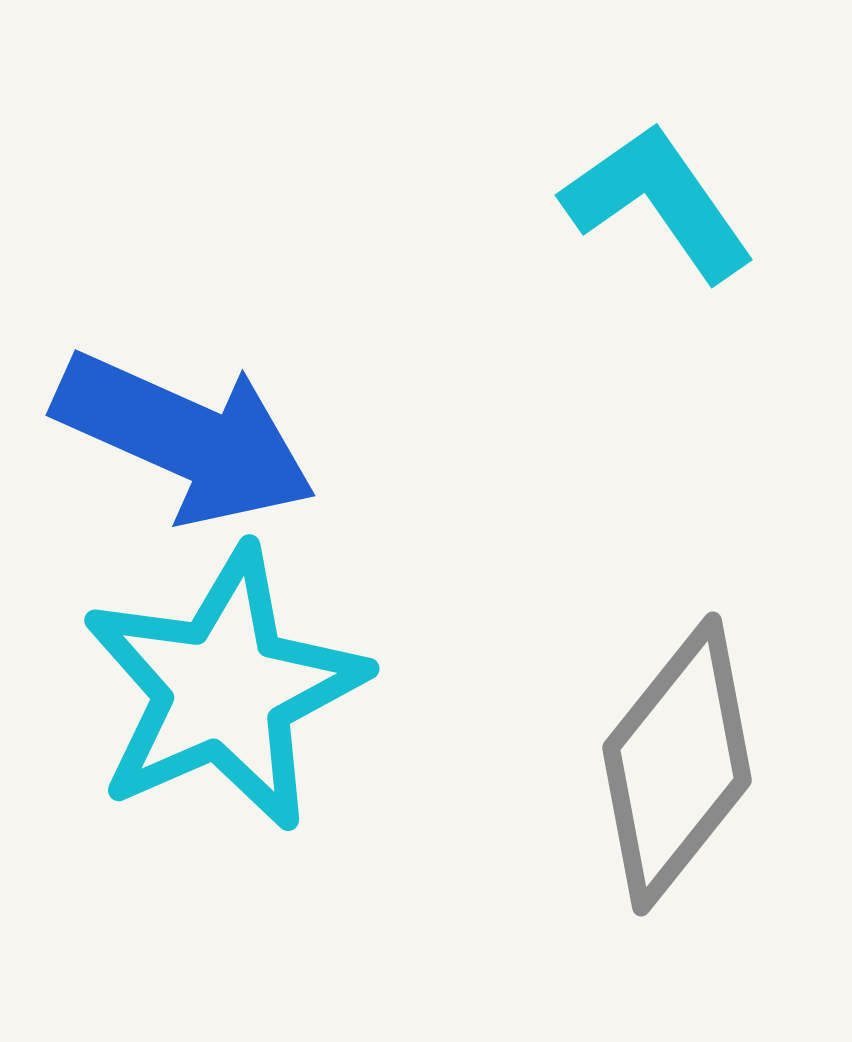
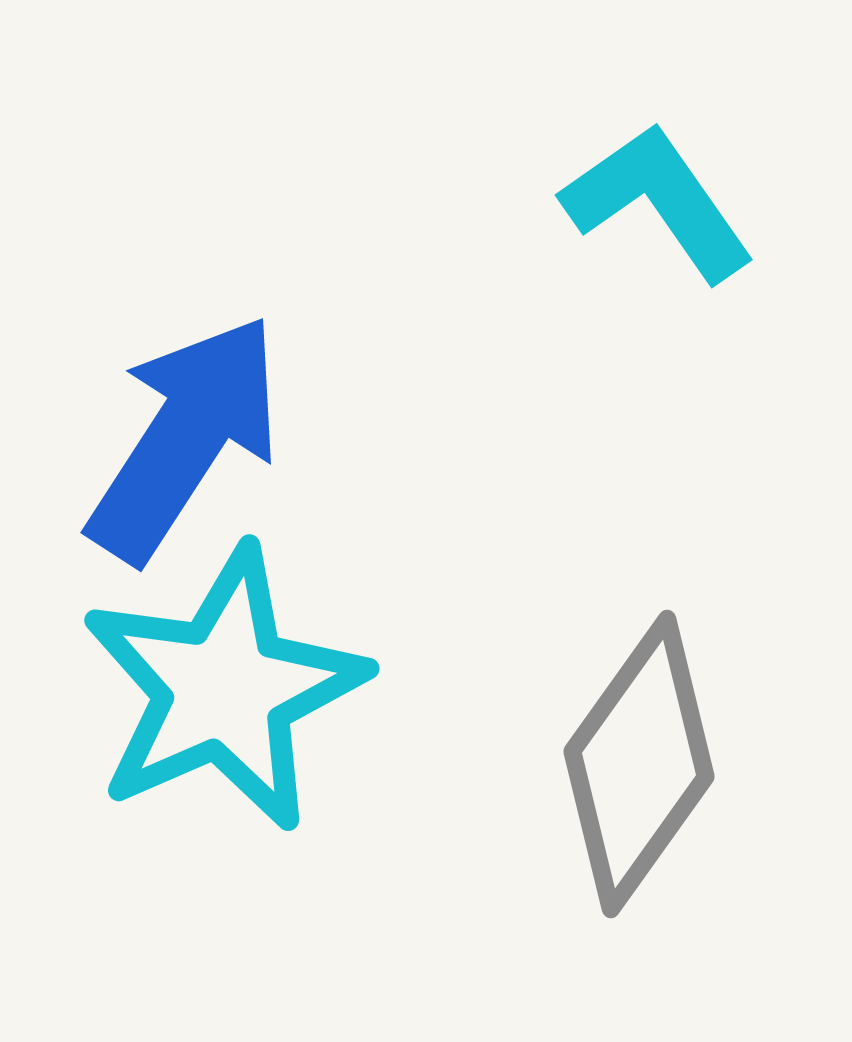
blue arrow: rotated 81 degrees counterclockwise
gray diamond: moved 38 px left; rotated 3 degrees counterclockwise
